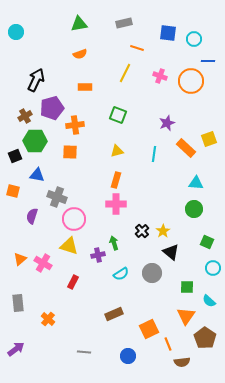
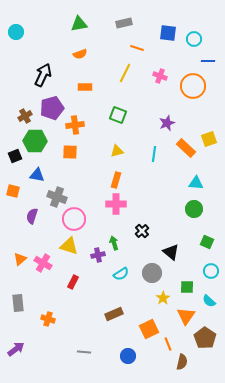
black arrow at (36, 80): moved 7 px right, 5 px up
orange circle at (191, 81): moved 2 px right, 5 px down
yellow star at (163, 231): moved 67 px down
cyan circle at (213, 268): moved 2 px left, 3 px down
orange cross at (48, 319): rotated 24 degrees counterclockwise
brown semicircle at (182, 362): rotated 70 degrees counterclockwise
